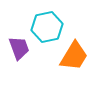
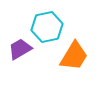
purple trapezoid: moved 1 px right, 1 px down; rotated 100 degrees counterclockwise
